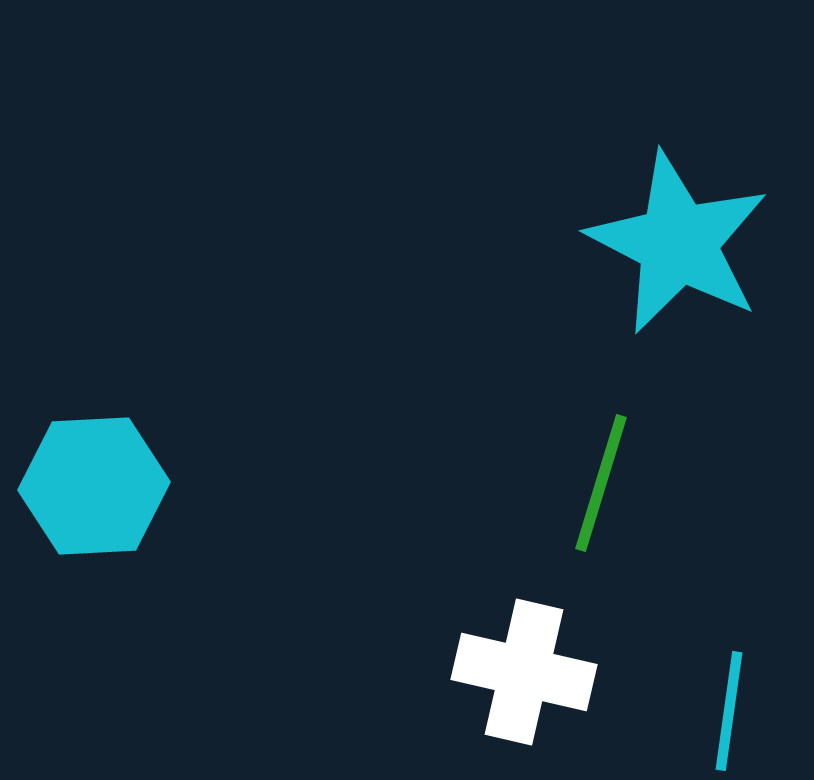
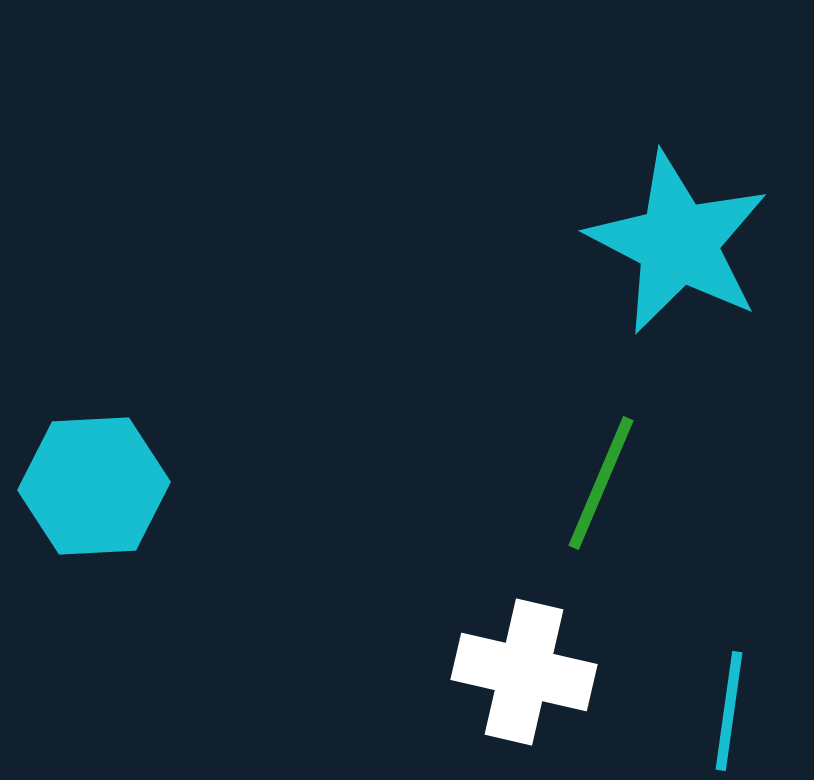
green line: rotated 6 degrees clockwise
